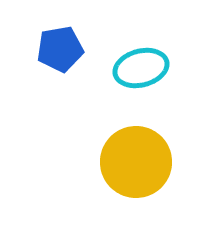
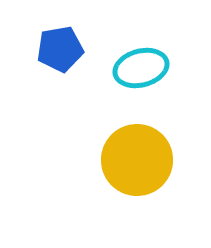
yellow circle: moved 1 px right, 2 px up
